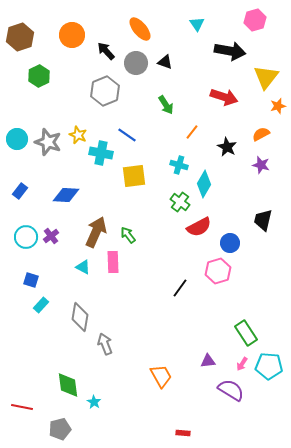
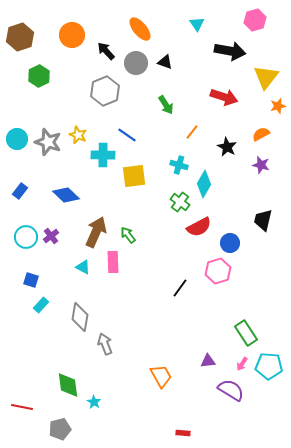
cyan cross at (101, 153): moved 2 px right, 2 px down; rotated 10 degrees counterclockwise
blue diamond at (66, 195): rotated 40 degrees clockwise
